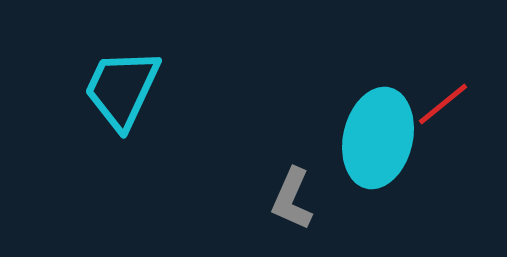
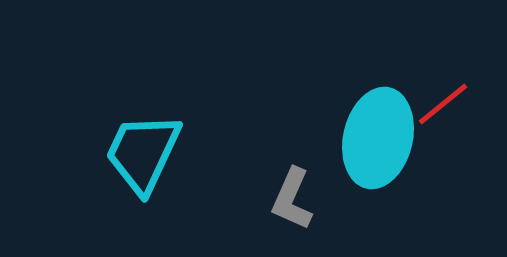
cyan trapezoid: moved 21 px right, 64 px down
